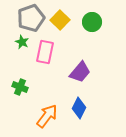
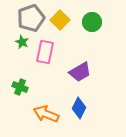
purple trapezoid: rotated 20 degrees clockwise
orange arrow: moved 1 px left, 2 px up; rotated 105 degrees counterclockwise
